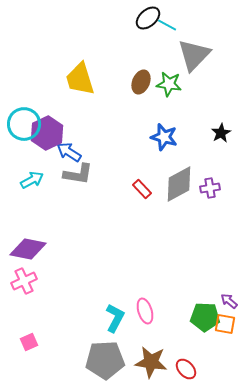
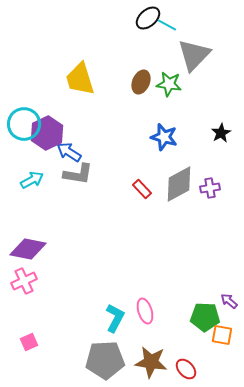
orange square: moved 3 px left, 11 px down
